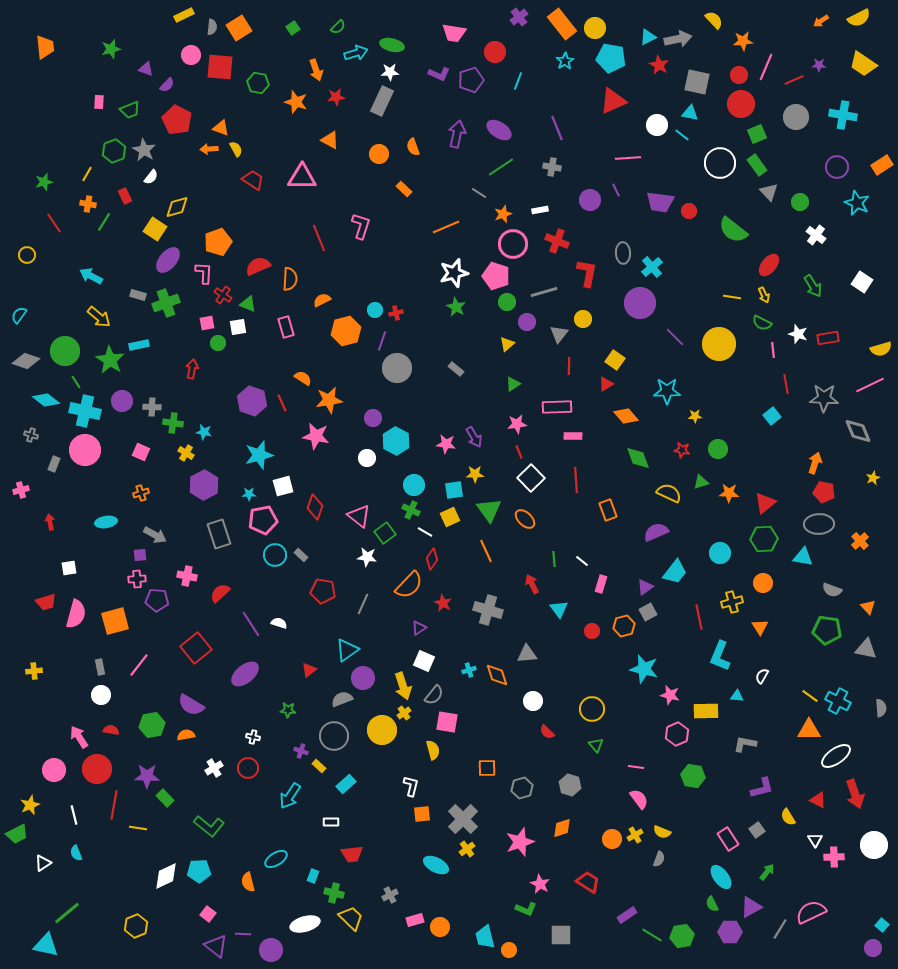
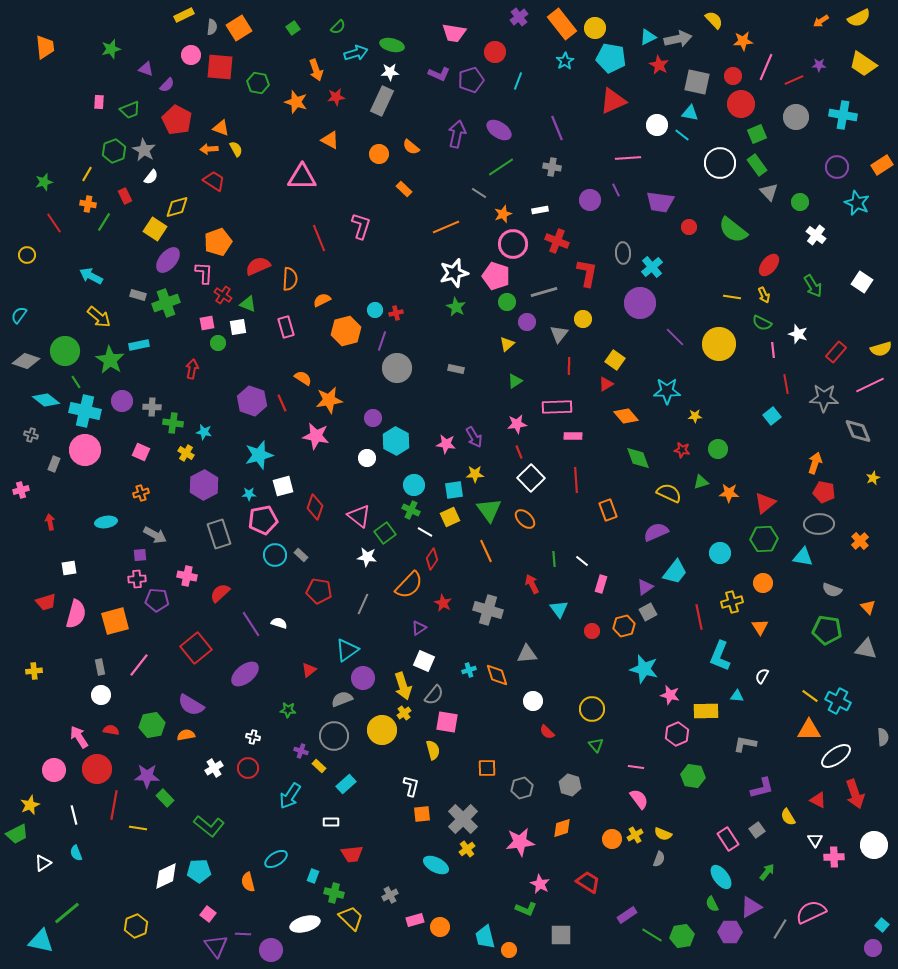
red circle at (739, 75): moved 6 px left, 1 px down
orange semicircle at (413, 147): moved 2 px left; rotated 30 degrees counterclockwise
red trapezoid at (253, 180): moved 39 px left, 1 px down
red circle at (689, 211): moved 16 px down
red rectangle at (828, 338): moved 8 px right, 14 px down; rotated 40 degrees counterclockwise
gray rectangle at (456, 369): rotated 28 degrees counterclockwise
green triangle at (513, 384): moved 2 px right, 3 px up
red pentagon at (323, 591): moved 4 px left
gray semicircle at (881, 708): moved 2 px right, 29 px down
yellow semicircle at (662, 832): moved 1 px right, 2 px down
pink star at (520, 842): rotated 12 degrees clockwise
cyan triangle at (46, 945): moved 5 px left, 4 px up
purple triangle at (216, 946): rotated 15 degrees clockwise
